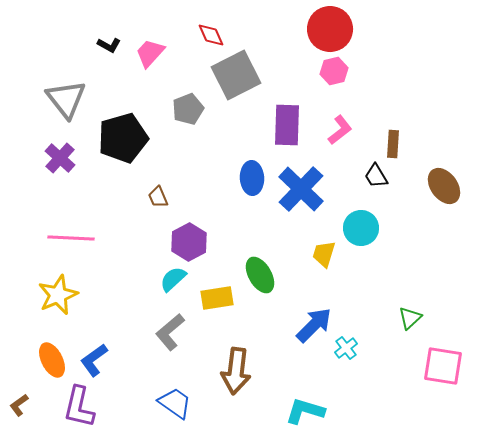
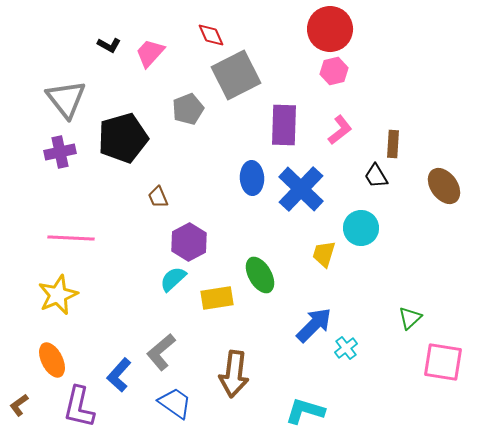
purple rectangle: moved 3 px left
purple cross: moved 6 px up; rotated 36 degrees clockwise
gray L-shape: moved 9 px left, 20 px down
blue L-shape: moved 25 px right, 15 px down; rotated 12 degrees counterclockwise
pink square: moved 4 px up
brown arrow: moved 2 px left, 3 px down
